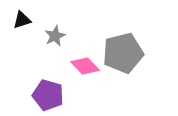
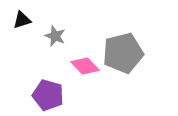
gray star: rotated 25 degrees counterclockwise
